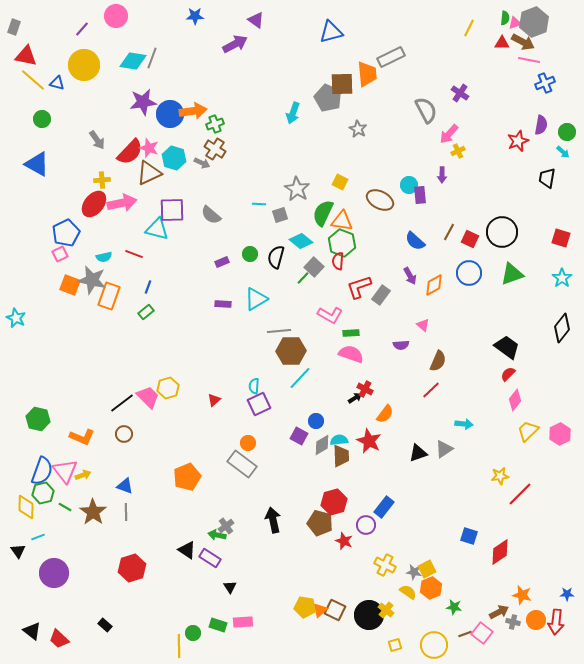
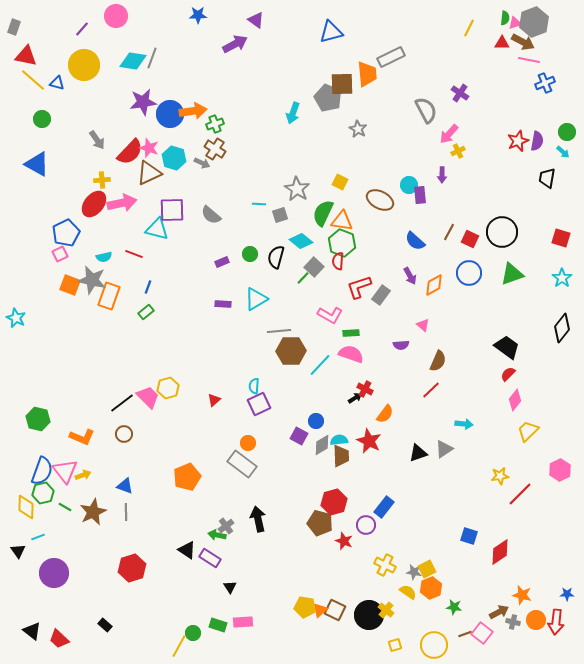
blue star at (195, 16): moved 3 px right, 1 px up
purple semicircle at (541, 125): moved 4 px left, 16 px down
cyan line at (300, 378): moved 20 px right, 13 px up
pink hexagon at (560, 434): moved 36 px down
brown star at (93, 512): rotated 12 degrees clockwise
black arrow at (273, 520): moved 15 px left, 1 px up
yellow line at (179, 646): rotated 30 degrees clockwise
